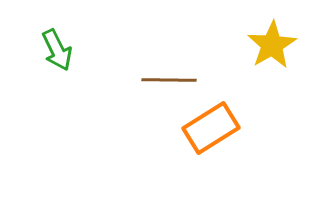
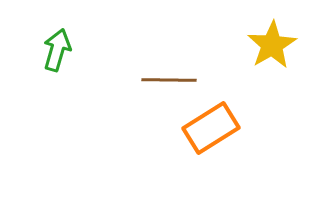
green arrow: rotated 138 degrees counterclockwise
